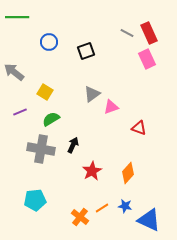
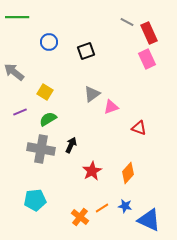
gray line: moved 11 px up
green semicircle: moved 3 px left
black arrow: moved 2 px left
